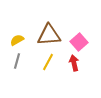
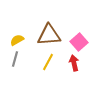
gray line: moved 2 px left, 2 px up
